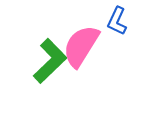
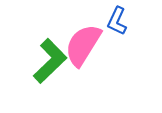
pink semicircle: moved 2 px right, 1 px up
